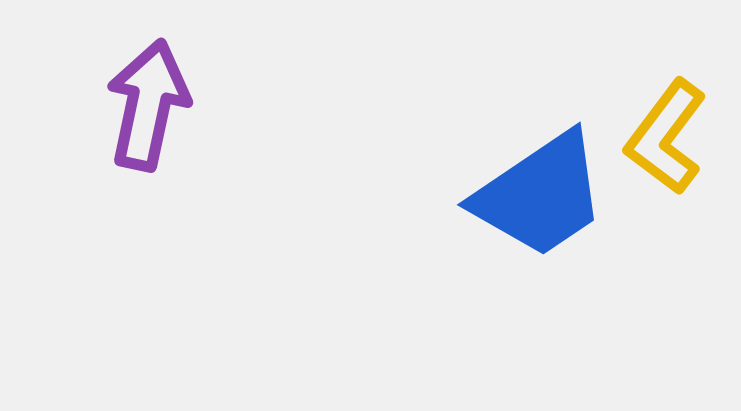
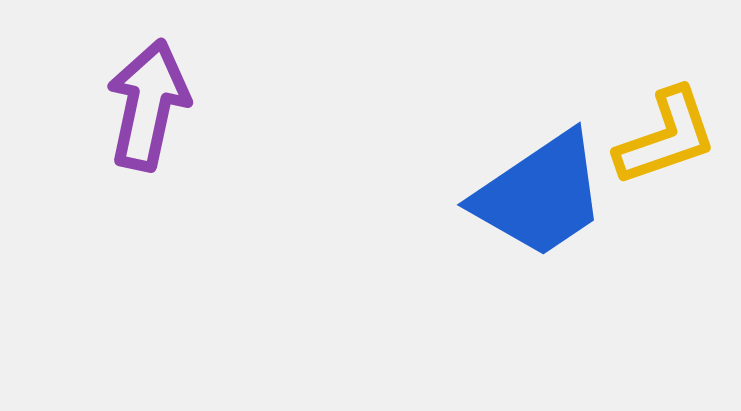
yellow L-shape: rotated 146 degrees counterclockwise
